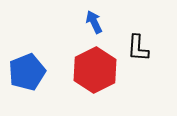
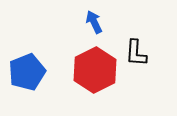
black L-shape: moved 2 px left, 5 px down
